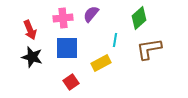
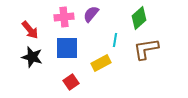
pink cross: moved 1 px right, 1 px up
red arrow: rotated 18 degrees counterclockwise
brown L-shape: moved 3 px left
